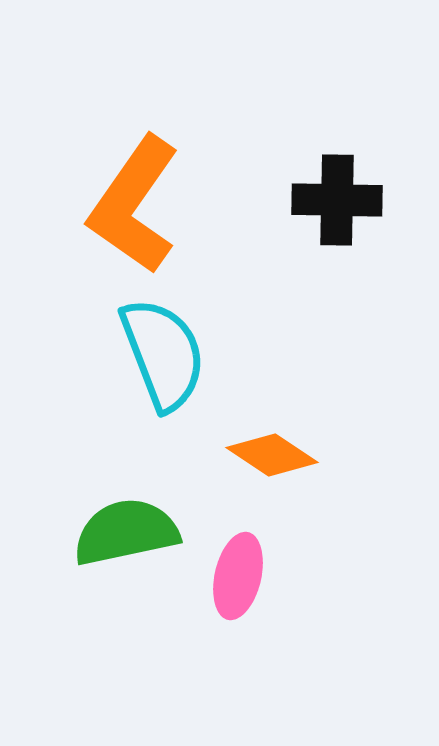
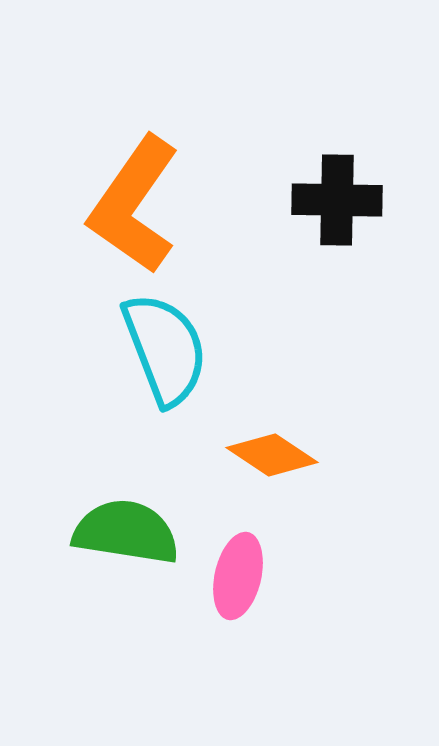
cyan semicircle: moved 2 px right, 5 px up
green semicircle: rotated 21 degrees clockwise
